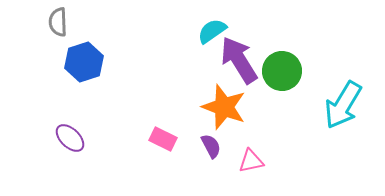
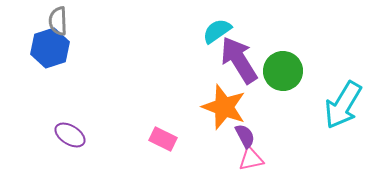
gray semicircle: moved 1 px up
cyan semicircle: moved 5 px right
blue hexagon: moved 34 px left, 14 px up
green circle: moved 1 px right
purple ellipse: moved 3 px up; rotated 12 degrees counterclockwise
purple semicircle: moved 34 px right, 10 px up
pink triangle: moved 2 px up
